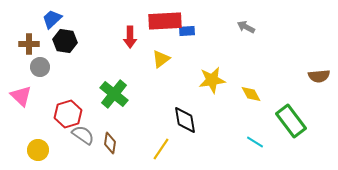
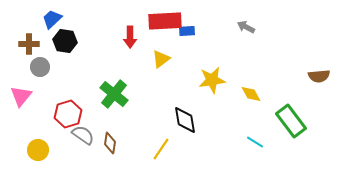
pink triangle: rotated 25 degrees clockwise
